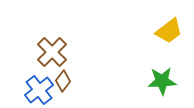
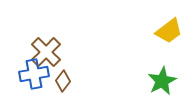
brown cross: moved 6 px left
green star: rotated 24 degrees counterclockwise
blue cross: moved 5 px left, 16 px up; rotated 28 degrees clockwise
